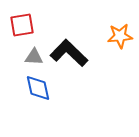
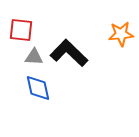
red square: moved 1 px left, 5 px down; rotated 15 degrees clockwise
orange star: moved 1 px right, 2 px up
